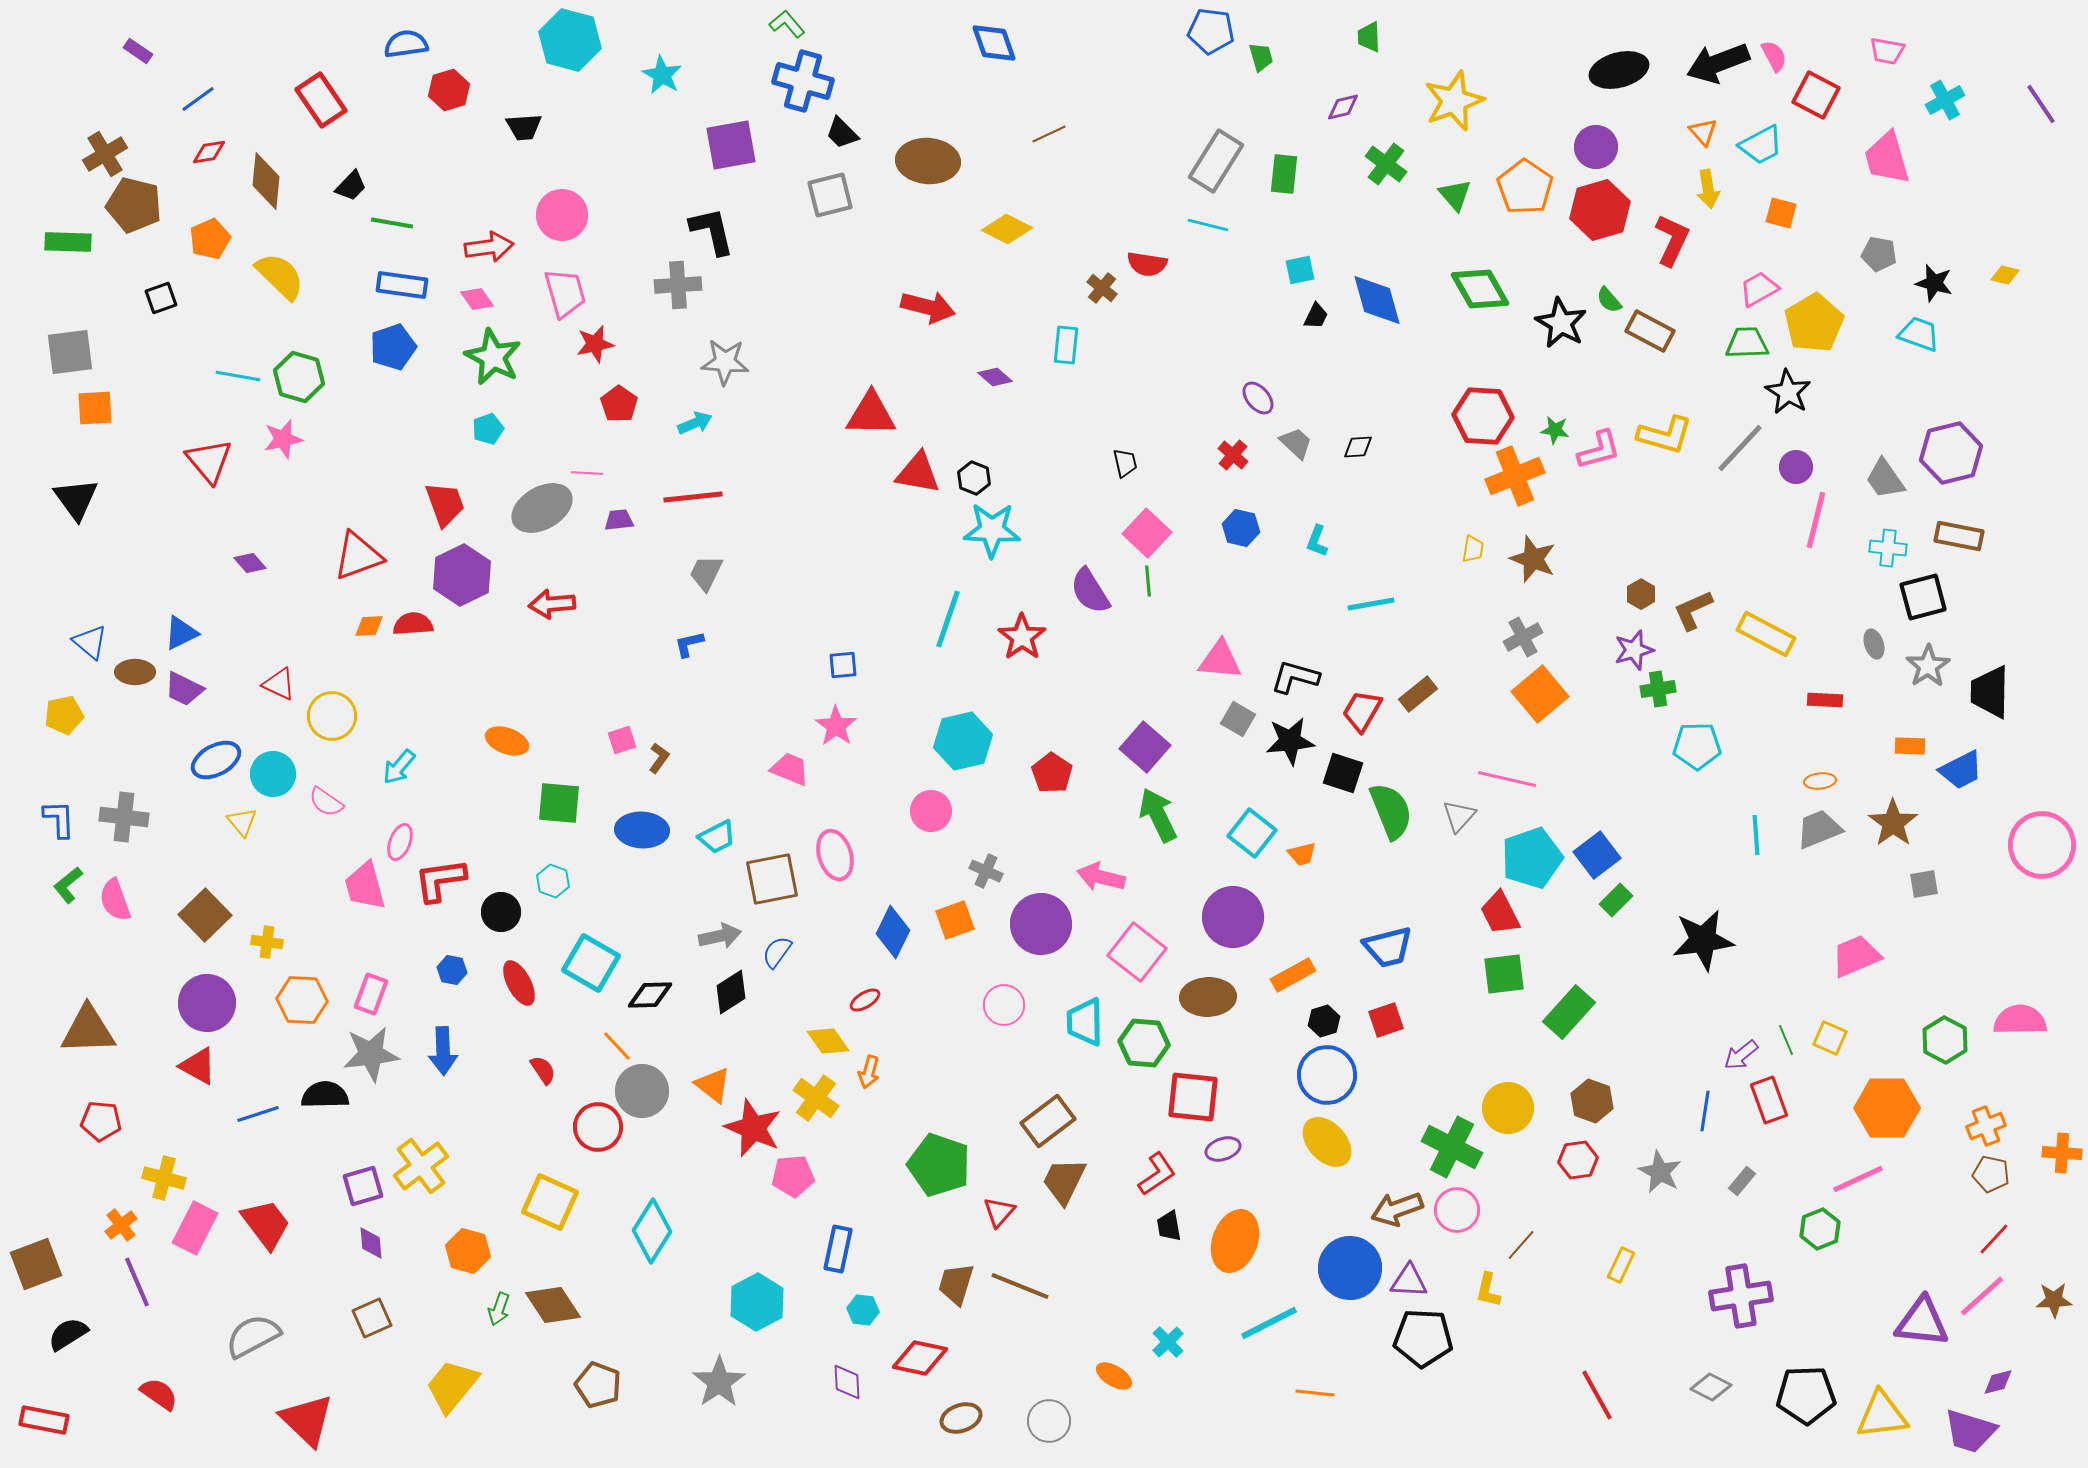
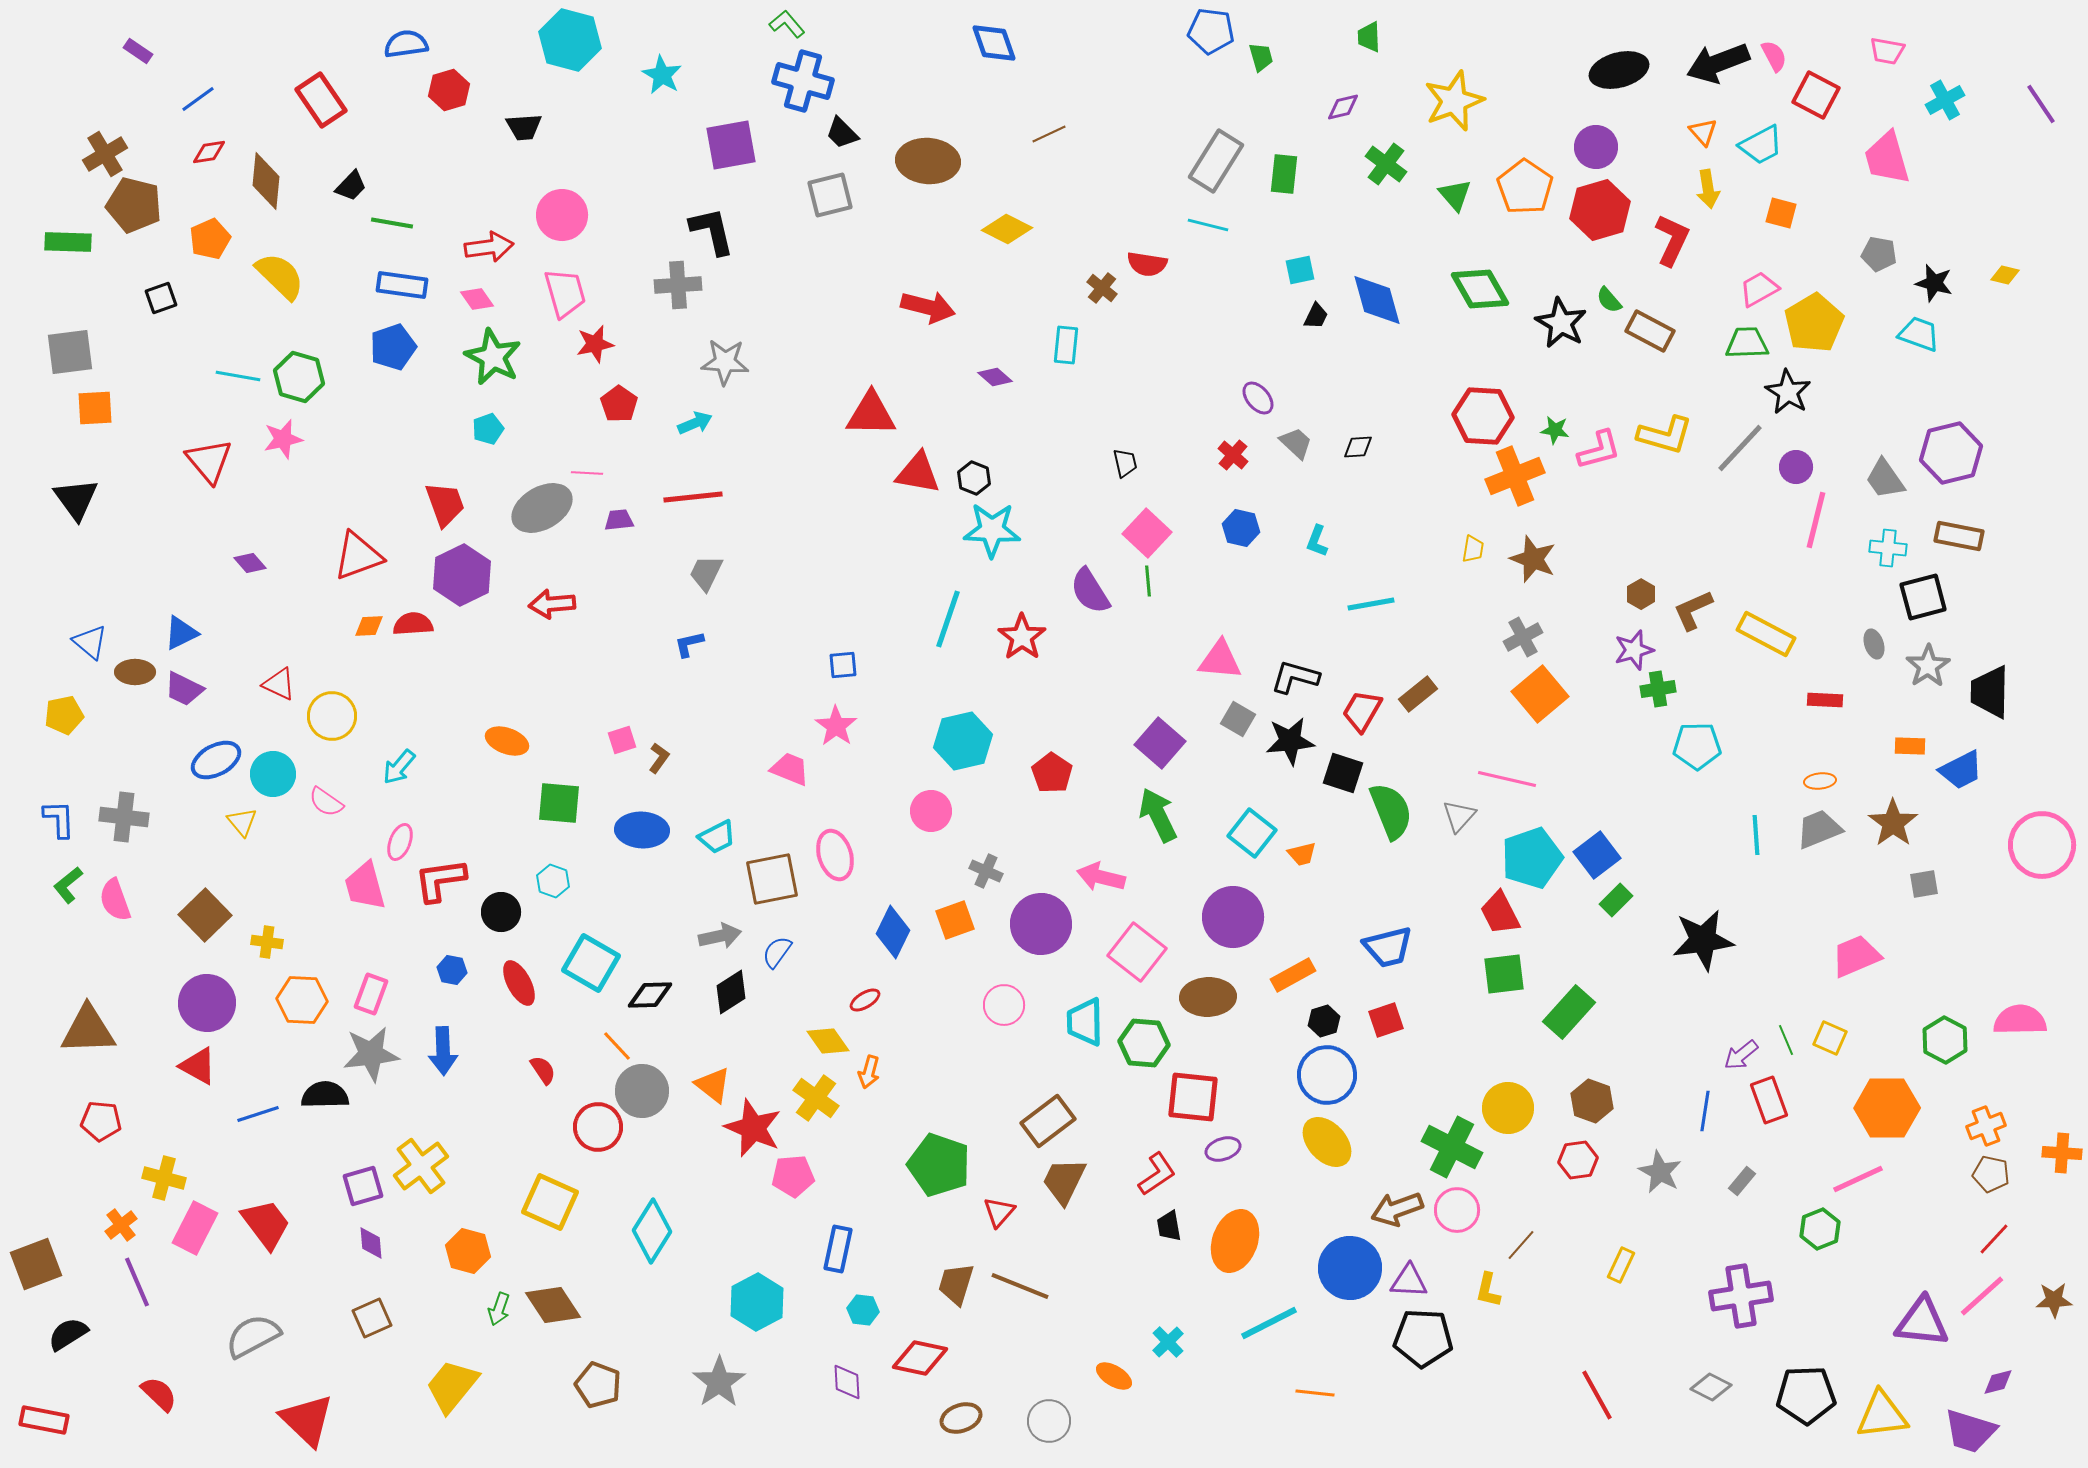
purple square at (1145, 747): moved 15 px right, 4 px up
red semicircle at (159, 1394): rotated 9 degrees clockwise
